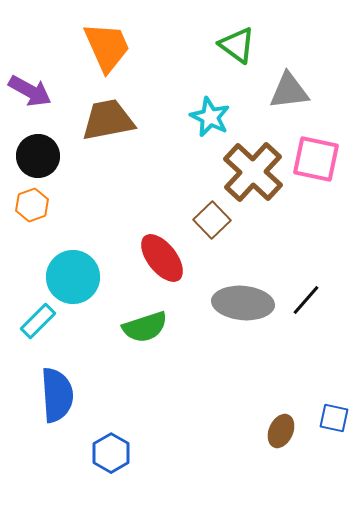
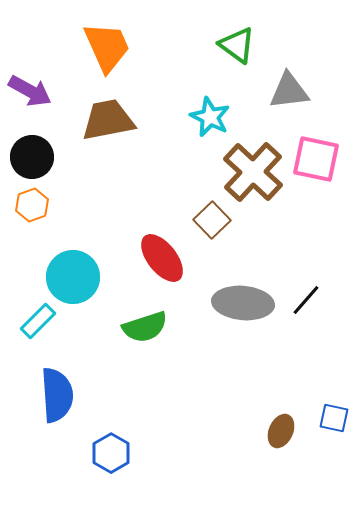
black circle: moved 6 px left, 1 px down
